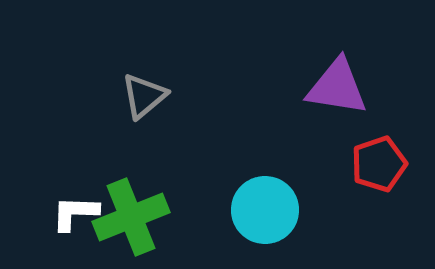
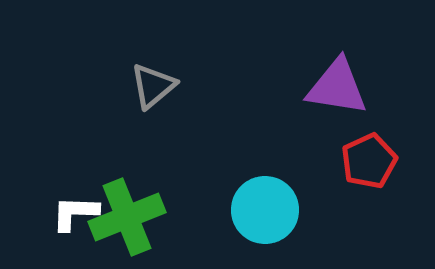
gray triangle: moved 9 px right, 10 px up
red pentagon: moved 10 px left, 3 px up; rotated 6 degrees counterclockwise
green cross: moved 4 px left
